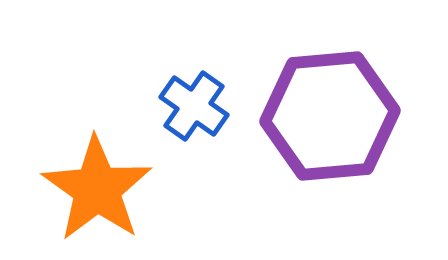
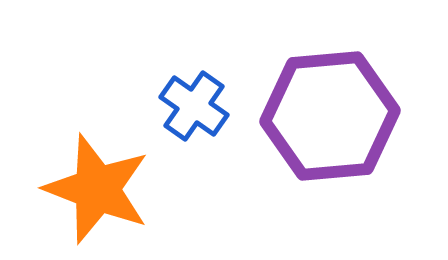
orange star: rotated 14 degrees counterclockwise
